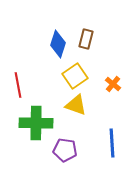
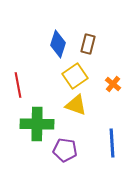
brown rectangle: moved 2 px right, 5 px down
green cross: moved 1 px right, 1 px down
